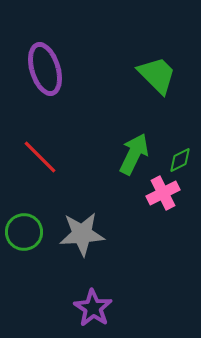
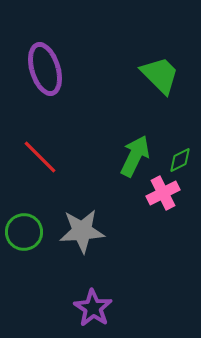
green trapezoid: moved 3 px right
green arrow: moved 1 px right, 2 px down
gray star: moved 3 px up
